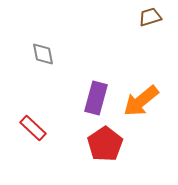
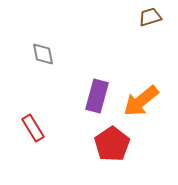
purple rectangle: moved 1 px right, 2 px up
red rectangle: rotated 16 degrees clockwise
red pentagon: moved 7 px right
